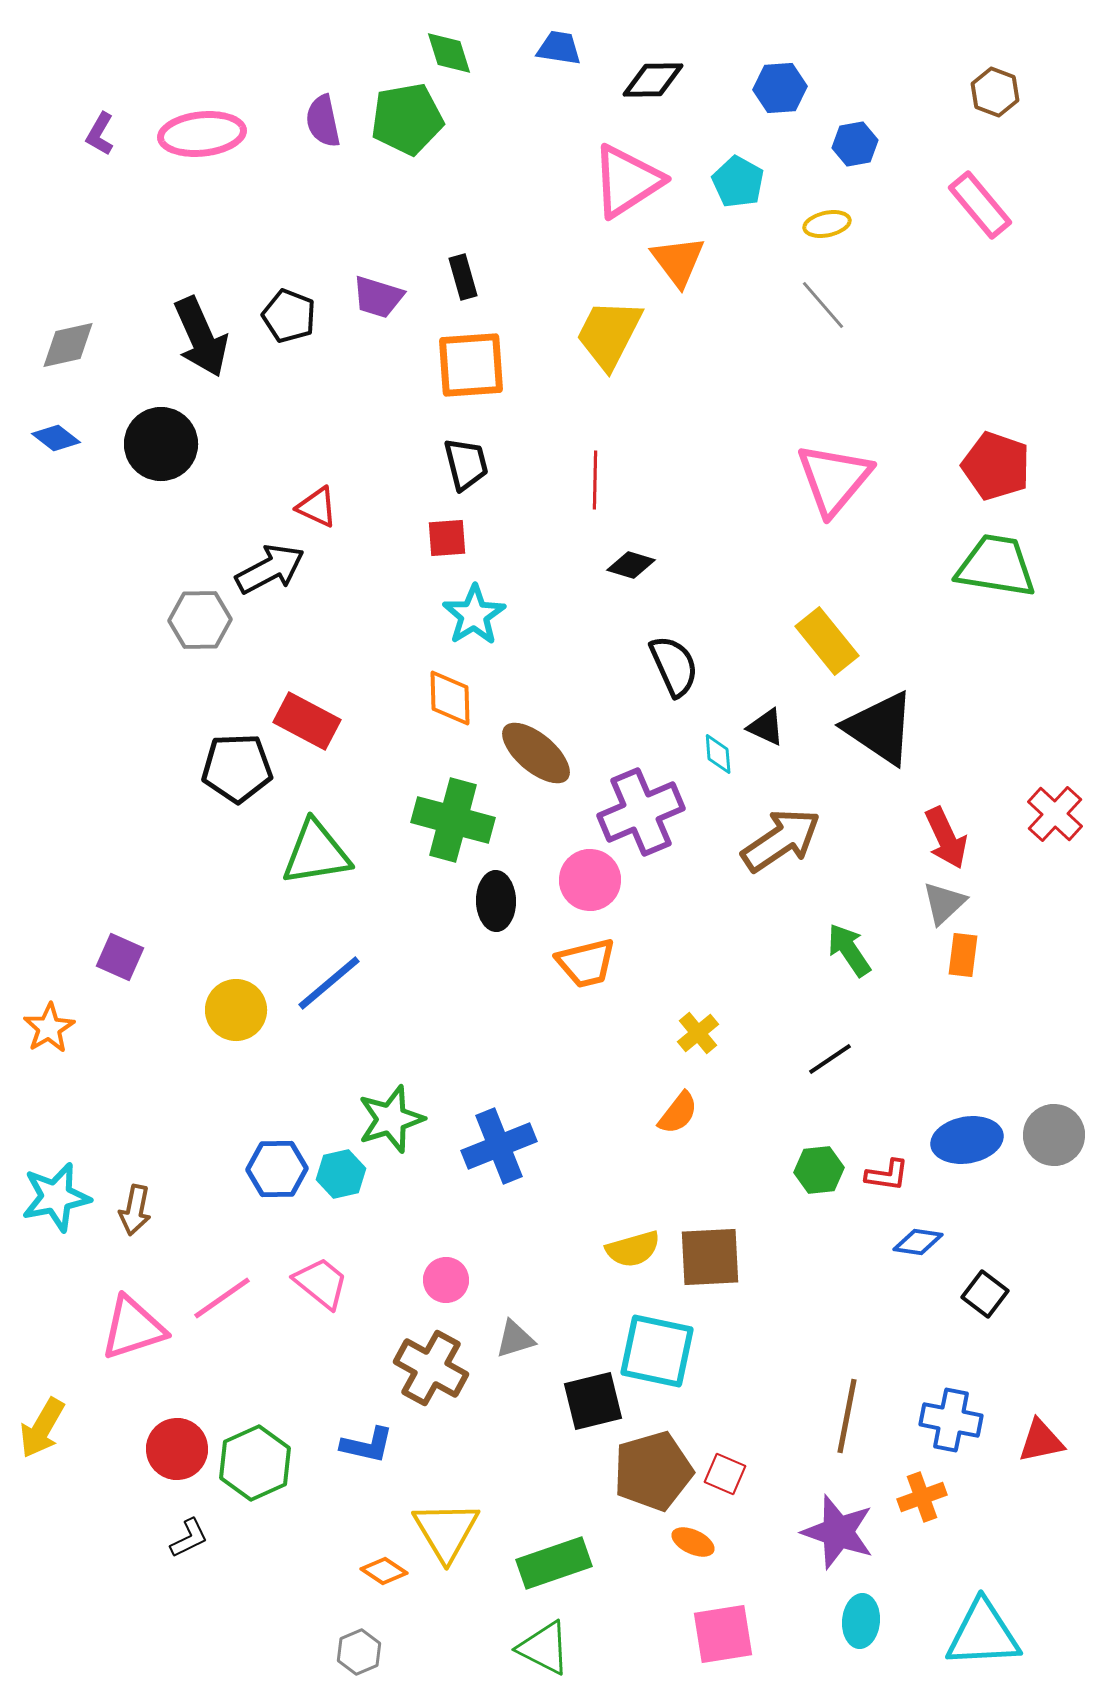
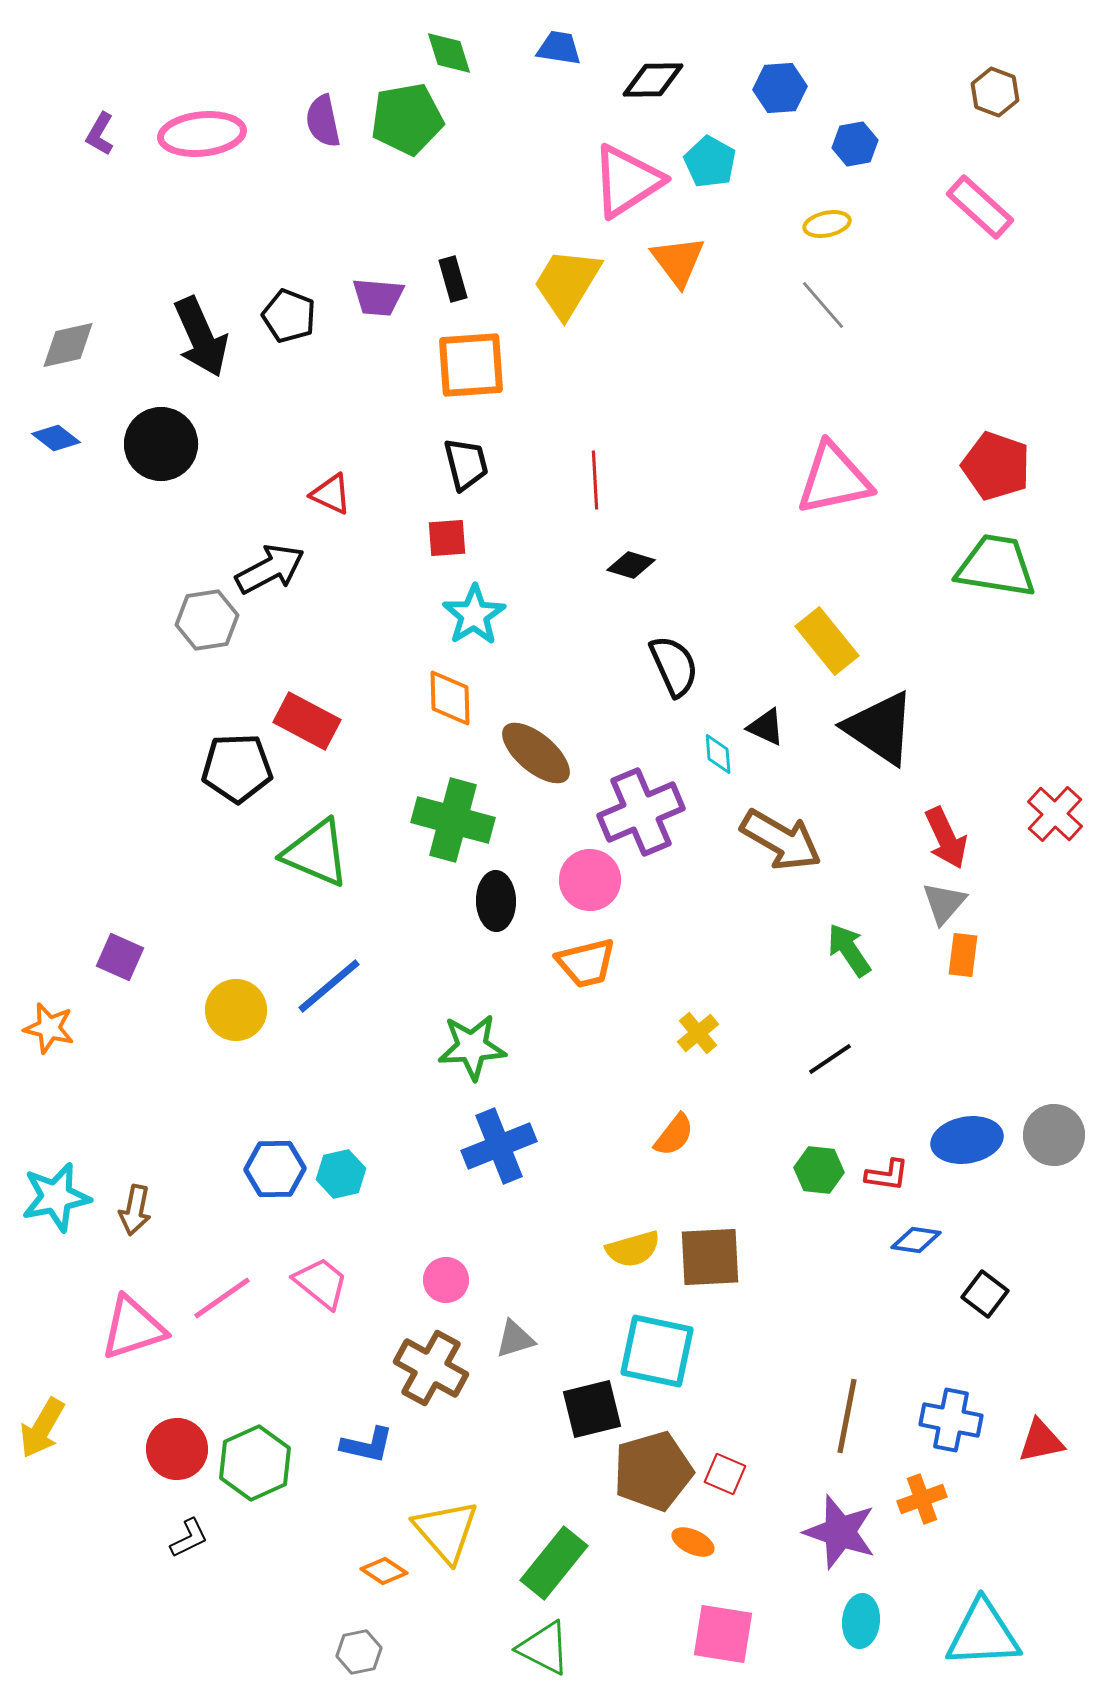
cyan pentagon at (738, 182): moved 28 px left, 20 px up
pink rectangle at (980, 205): moved 2 px down; rotated 8 degrees counterclockwise
black rectangle at (463, 277): moved 10 px left, 2 px down
purple trapezoid at (378, 297): rotated 12 degrees counterclockwise
yellow trapezoid at (609, 334): moved 42 px left, 51 px up; rotated 4 degrees clockwise
pink triangle at (834, 479): rotated 38 degrees clockwise
red line at (595, 480): rotated 4 degrees counterclockwise
red triangle at (317, 507): moved 14 px right, 13 px up
gray hexagon at (200, 620): moved 7 px right; rotated 8 degrees counterclockwise
brown arrow at (781, 840): rotated 64 degrees clockwise
green triangle at (316, 853): rotated 32 degrees clockwise
gray triangle at (944, 903): rotated 6 degrees counterclockwise
blue line at (329, 983): moved 3 px down
orange star at (49, 1028): rotated 27 degrees counterclockwise
orange semicircle at (678, 1113): moved 4 px left, 22 px down
green star at (391, 1119): moved 81 px right, 72 px up; rotated 14 degrees clockwise
blue hexagon at (277, 1169): moved 2 px left
green hexagon at (819, 1170): rotated 12 degrees clockwise
blue diamond at (918, 1242): moved 2 px left, 2 px up
black square at (593, 1401): moved 1 px left, 8 px down
orange cross at (922, 1497): moved 2 px down
yellow triangle at (446, 1531): rotated 10 degrees counterclockwise
purple star at (838, 1532): moved 2 px right
green rectangle at (554, 1563): rotated 32 degrees counterclockwise
pink square at (723, 1634): rotated 18 degrees clockwise
gray hexagon at (359, 1652): rotated 12 degrees clockwise
